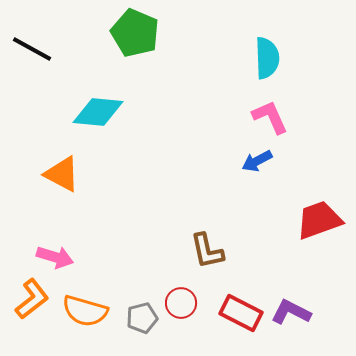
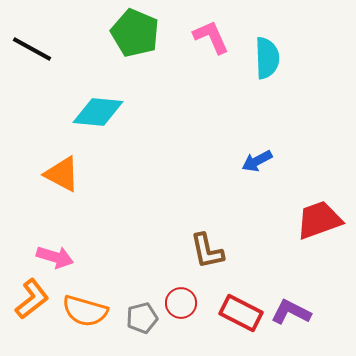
pink L-shape: moved 59 px left, 80 px up
